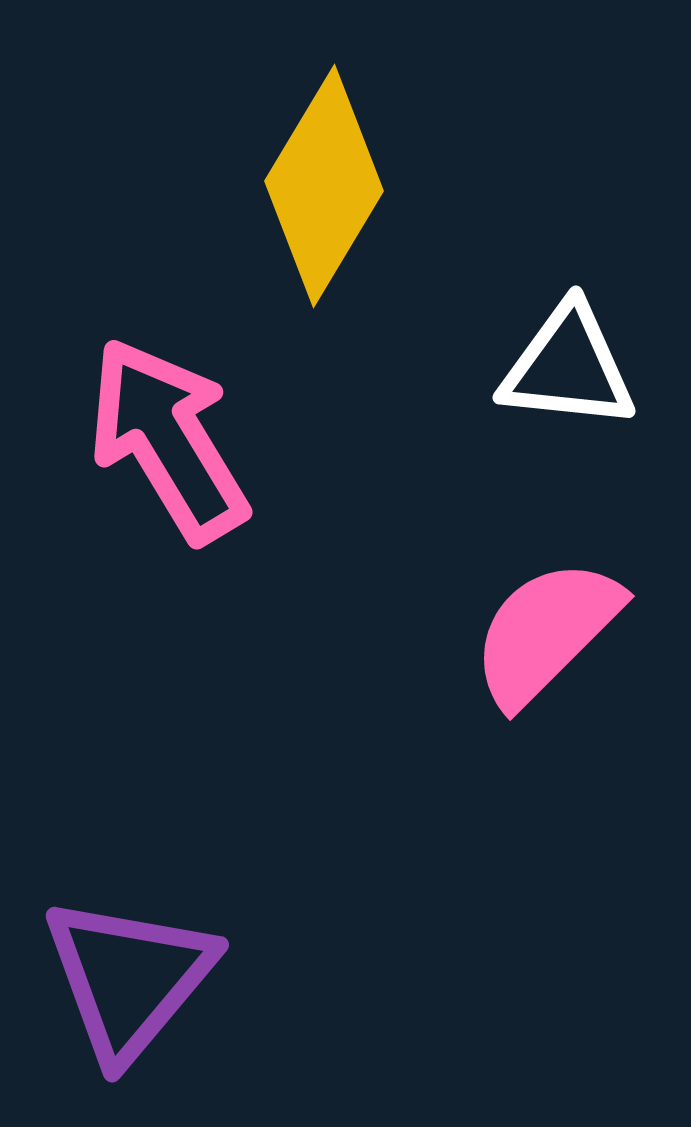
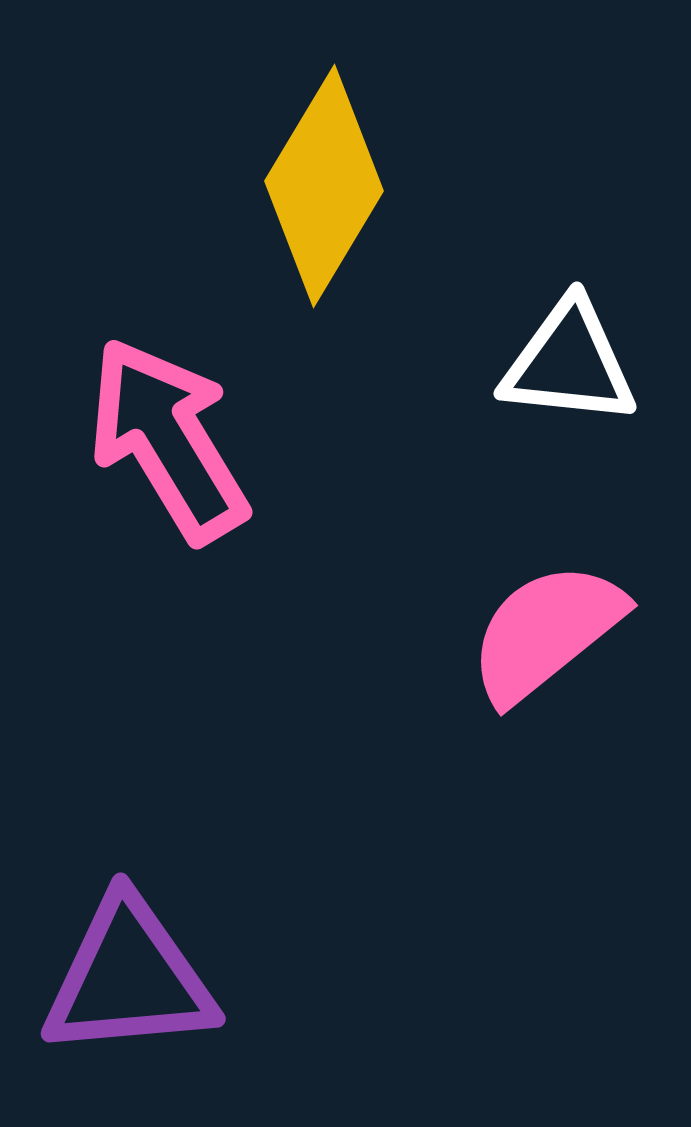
white triangle: moved 1 px right, 4 px up
pink semicircle: rotated 6 degrees clockwise
purple triangle: rotated 45 degrees clockwise
